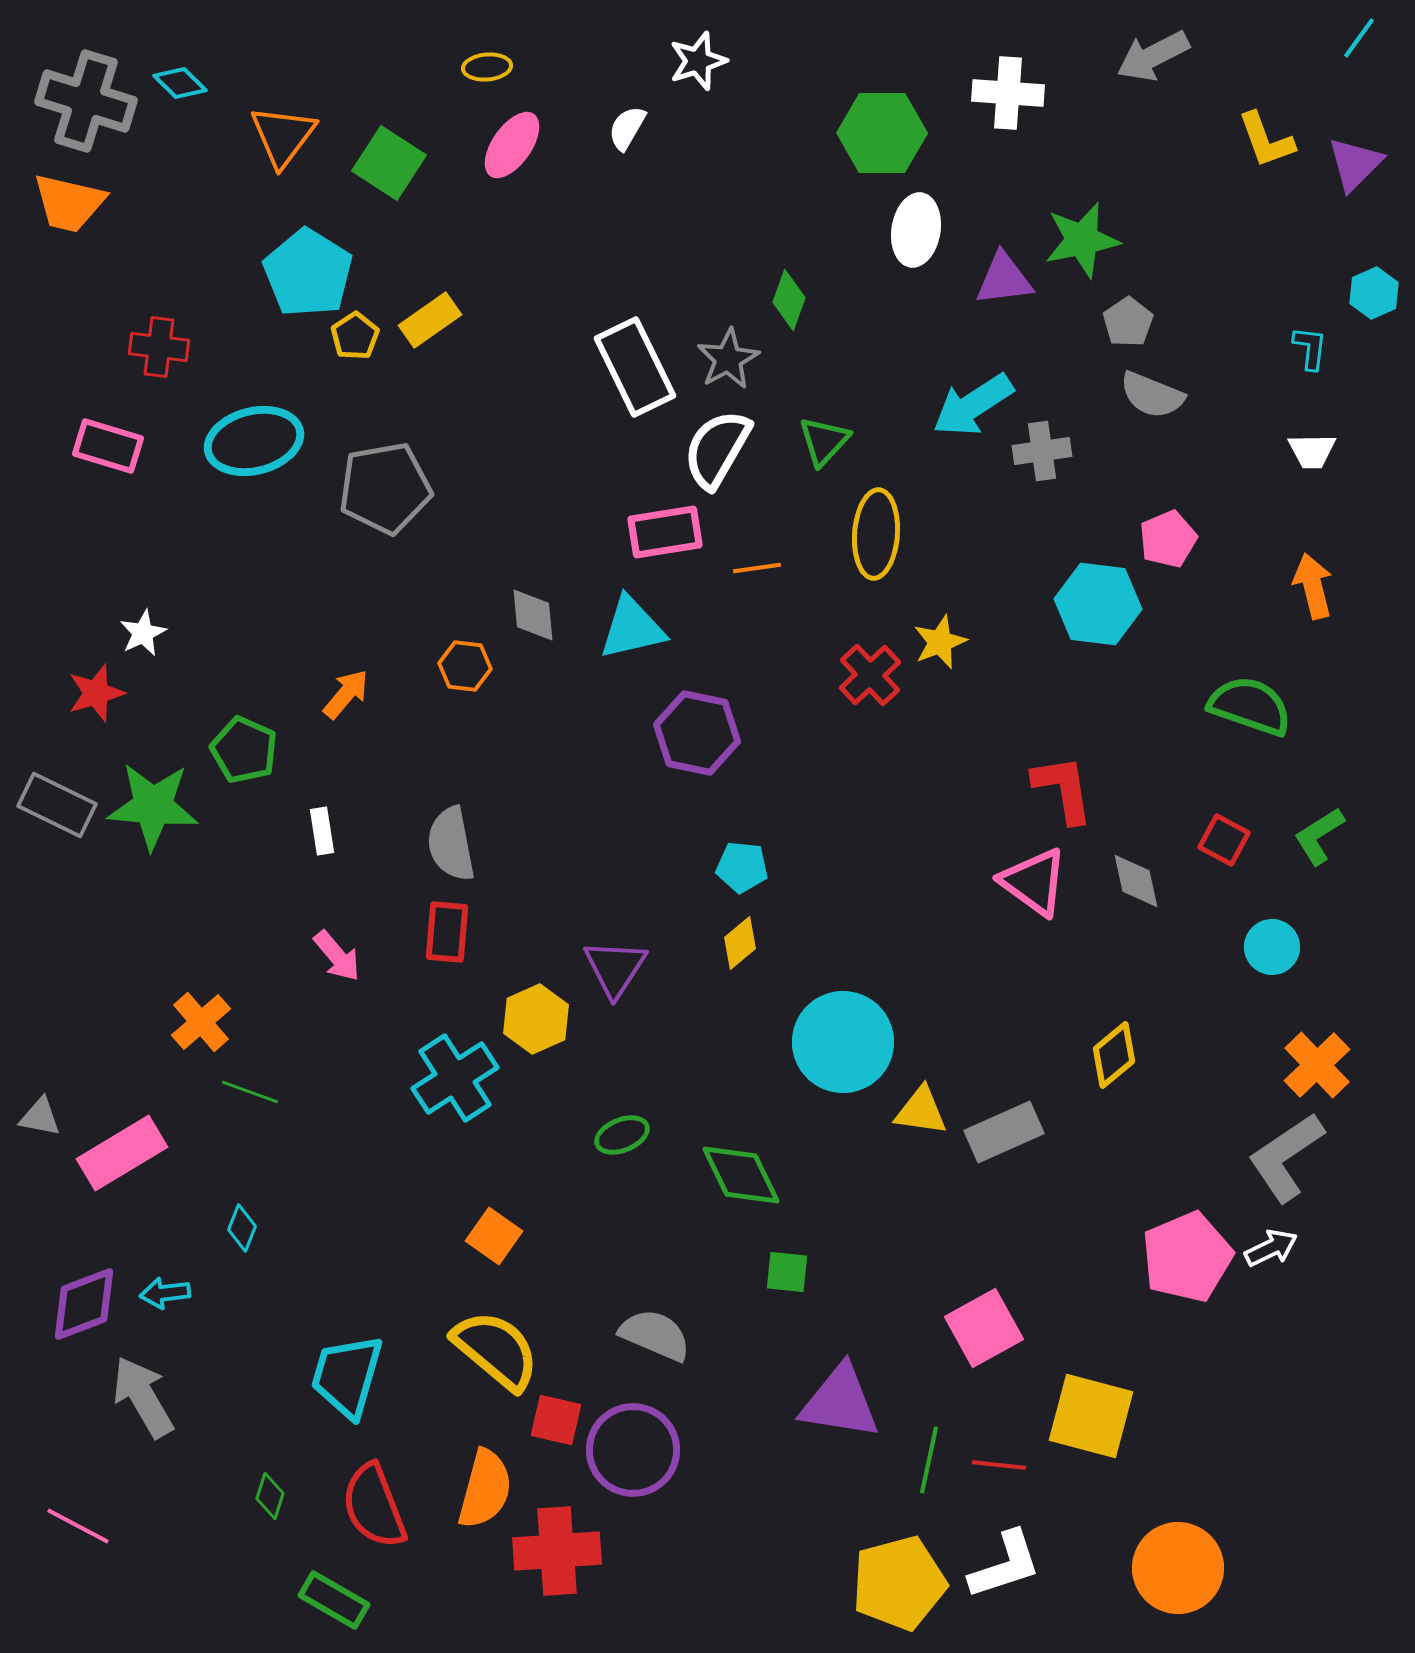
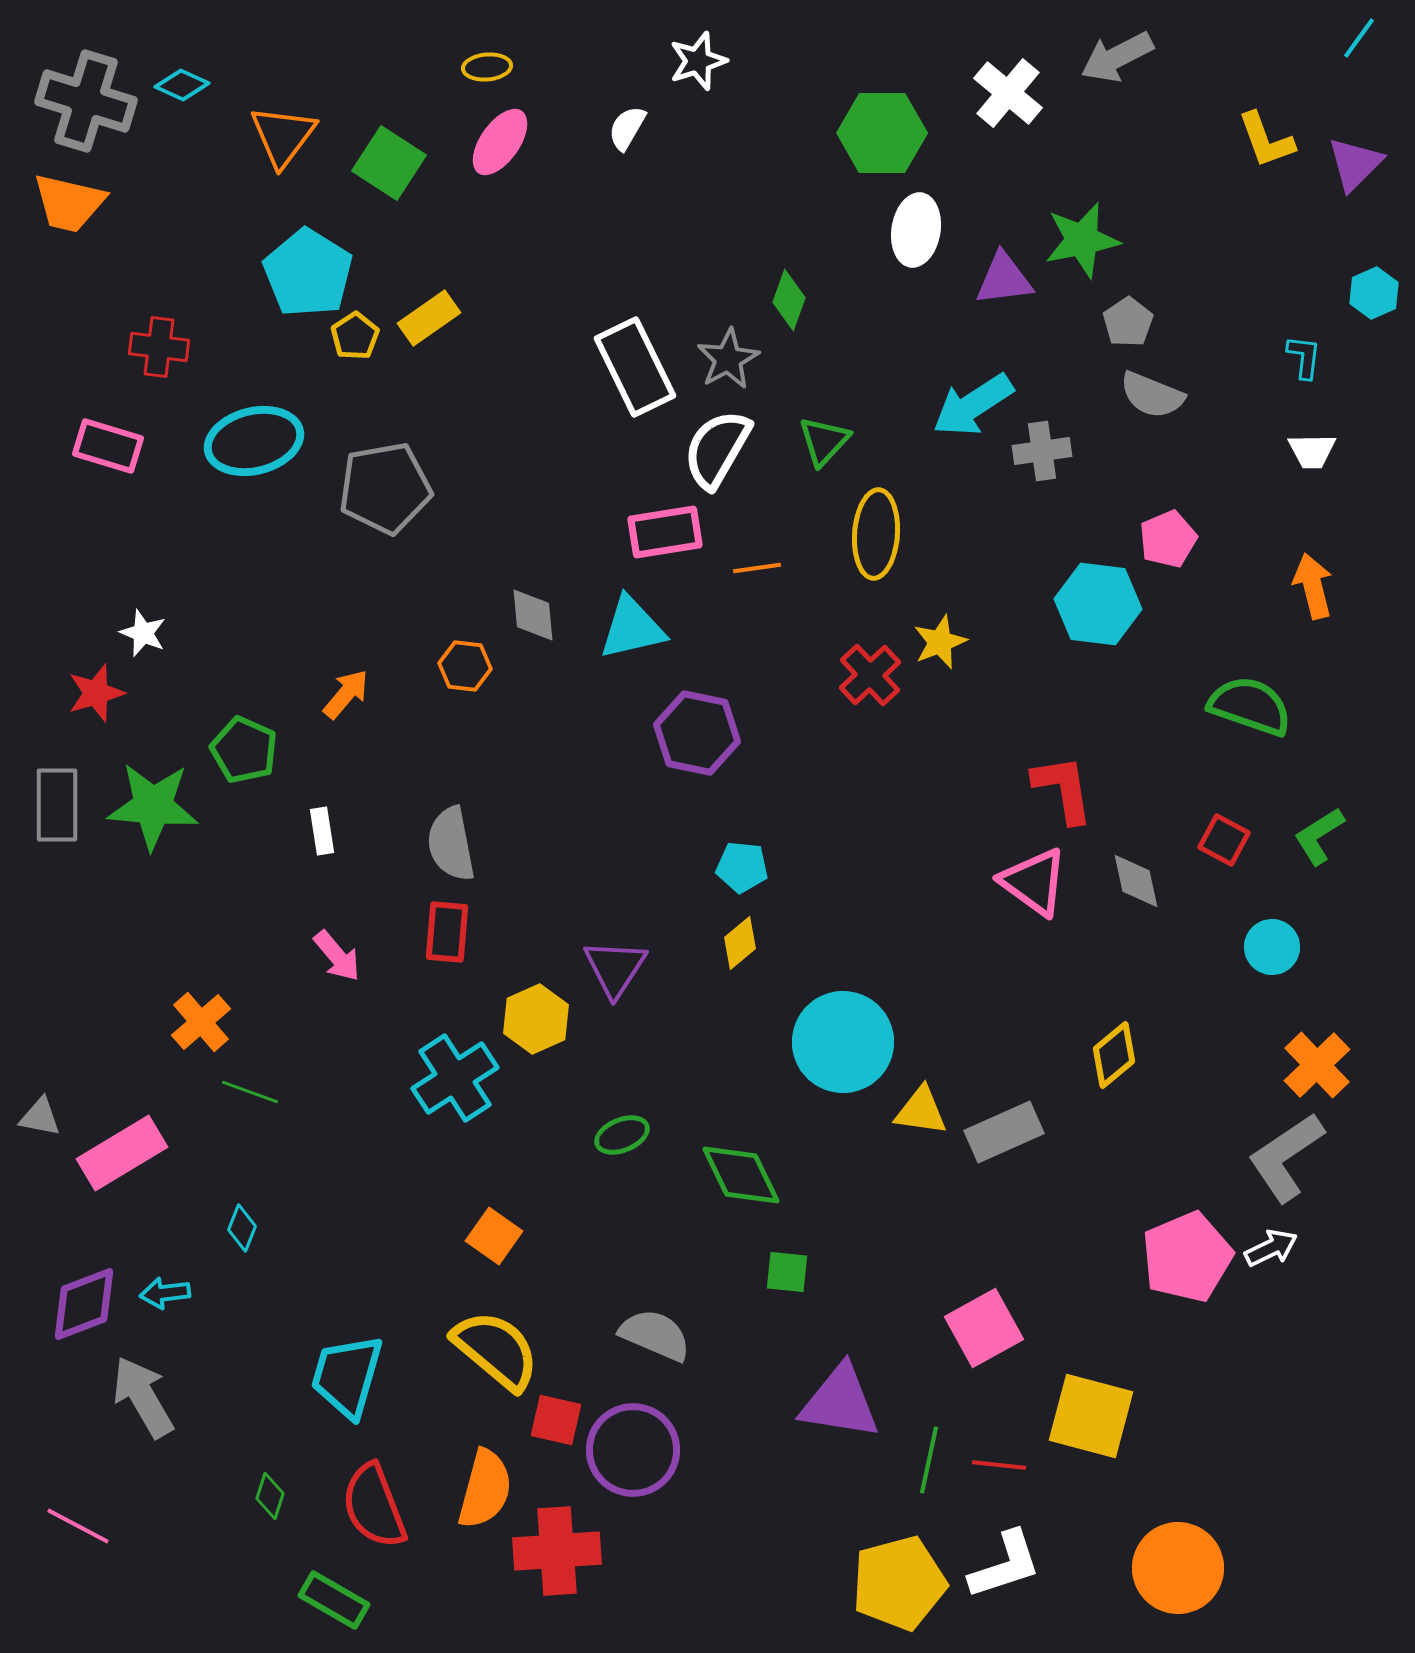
gray arrow at (1153, 56): moved 36 px left, 1 px down
cyan diamond at (180, 83): moved 2 px right, 2 px down; rotated 20 degrees counterclockwise
white cross at (1008, 93): rotated 36 degrees clockwise
pink ellipse at (512, 145): moved 12 px left, 3 px up
yellow rectangle at (430, 320): moved 1 px left, 2 px up
cyan L-shape at (1310, 348): moved 6 px left, 9 px down
white star at (143, 633): rotated 24 degrees counterclockwise
gray rectangle at (57, 805): rotated 64 degrees clockwise
